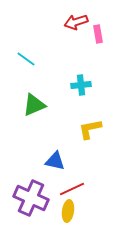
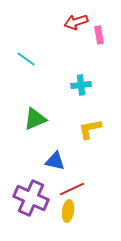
pink rectangle: moved 1 px right, 1 px down
green triangle: moved 1 px right, 14 px down
